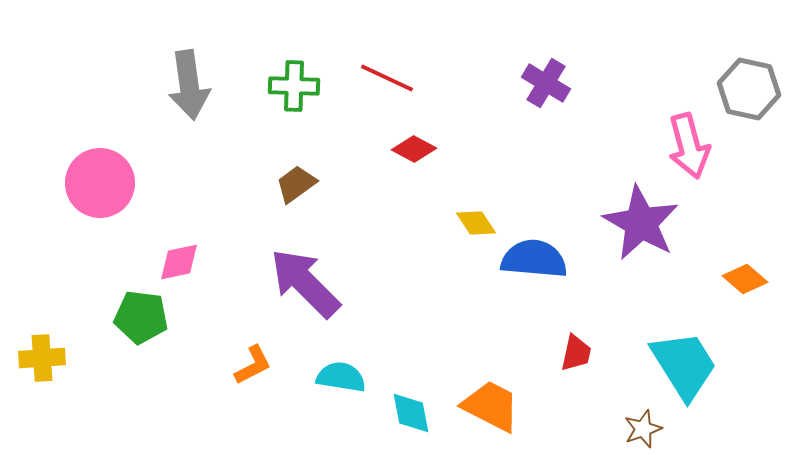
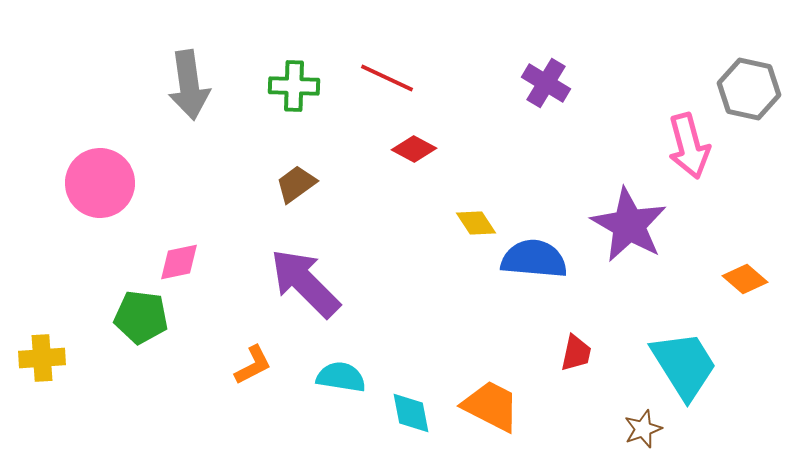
purple star: moved 12 px left, 2 px down
